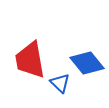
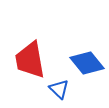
blue triangle: moved 1 px left, 6 px down
